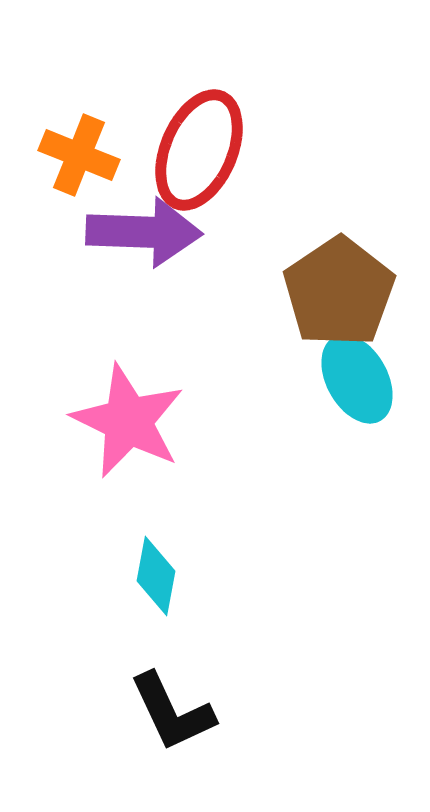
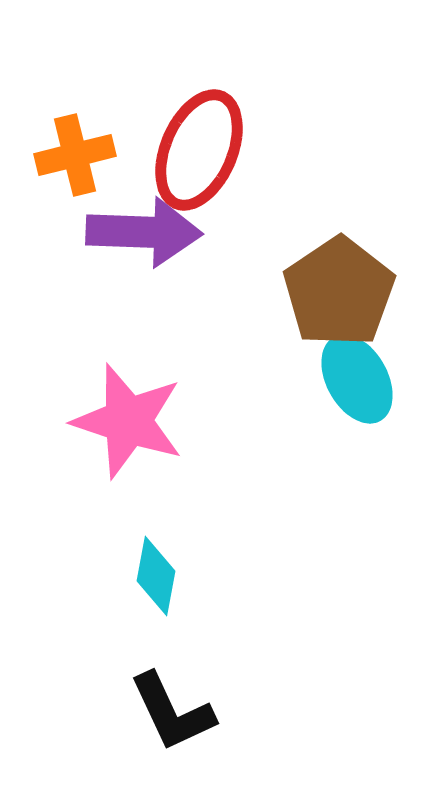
orange cross: moved 4 px left; rotated 36 degrees counterclockwise
pink star: rotated 8 degrees counterclockwise
